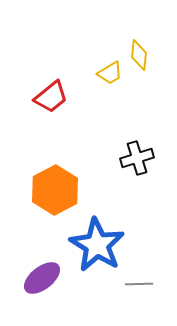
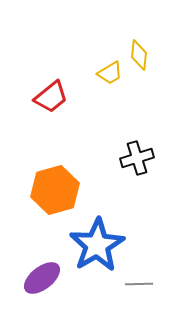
orange hexagon: rotated 12 degrees clockwise
blue star: rotated 10 degrees clockwise
